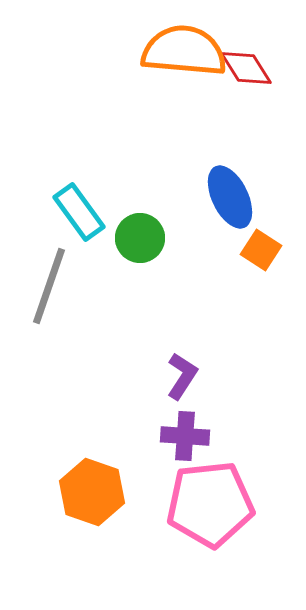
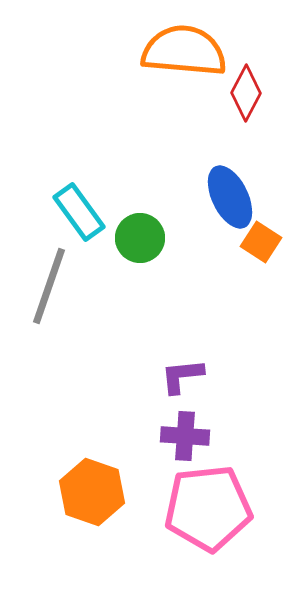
red diamond: moved 25 px down; rotated 60 degrees clockwise
orange square: moved 8 px up
purple L-shape: rotated 129 degrees counterclockwise
pink pentagon: moved 2 px left, 4 px down
